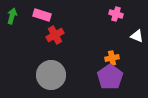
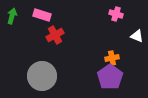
gray circle: moved 9 px left, 1 px down
